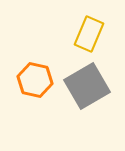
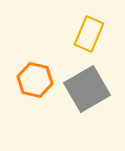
gray square: moved 3 px down
